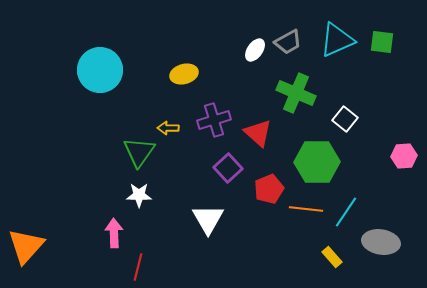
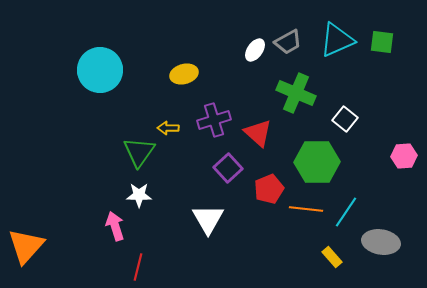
pink arrow: moved 1 px right, 7 px up; rotated 16 degrees counterclockwise
